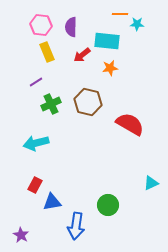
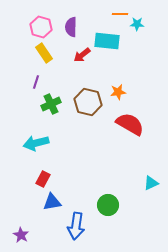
pink hexagon: moved 2 px down; rotated 10 degrees clockwise
yellow rectangle: moved 3 px left, 1 px down; rotated 12 degrees counterclockwise
orange star: moved 8 px right, 24 px down
purple line: rotated 40 degrees counterclockwise
red rectangle: moved 8 px right, 6 px up
